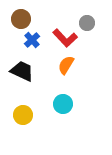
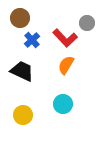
brown circle: moved 1 px left, 1 px up
